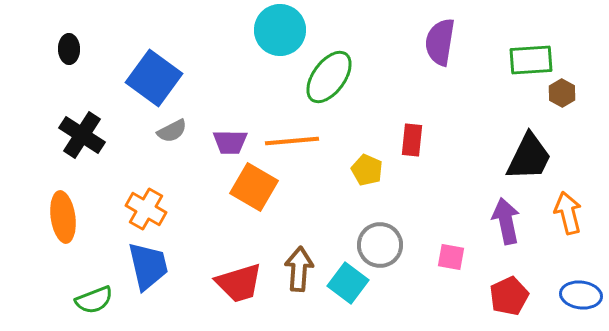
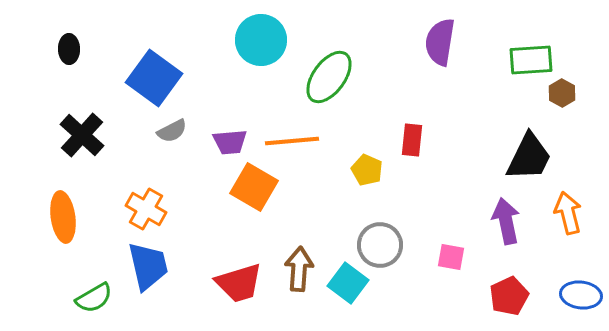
cyan circle: moved 19 px left, 10 px down
black cross: rotated 9 degrees clockwise
purple trapezoid: rotated 6 degrees counterclockwise
green semicircle: moved 2 px up; rotated 9 degrees counterclockwise
